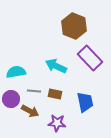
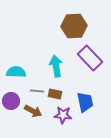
brown hexagon: rotated 25 degrees counterclockwise
cyan arrow: rotated 55 degrees clockwise
cyan semicircle: rotated 12 degrees clockwise
gray line: moved 3 px right
purple circle: moved 2 px down
brown arrow: moved 3 px right
purple star: moved 6 px right, 8 px up
